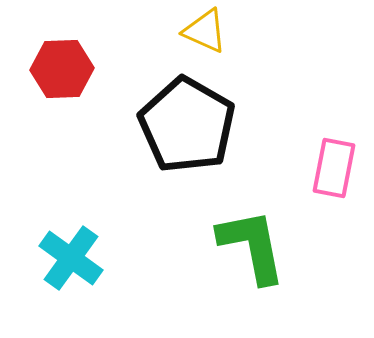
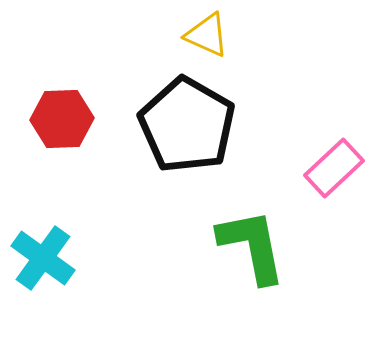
yellow triangle: moved 2 px right, 4 px down
red hexagon: moved 50 px down
pink rectangle: rotated 36 degrees clockwise
cyan cross: moved 28 px left
